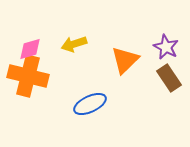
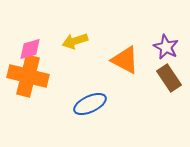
yellow arrow: moved 1 px right, 3 px up
orange triangle: rotated 48 degrees counterclockwise
